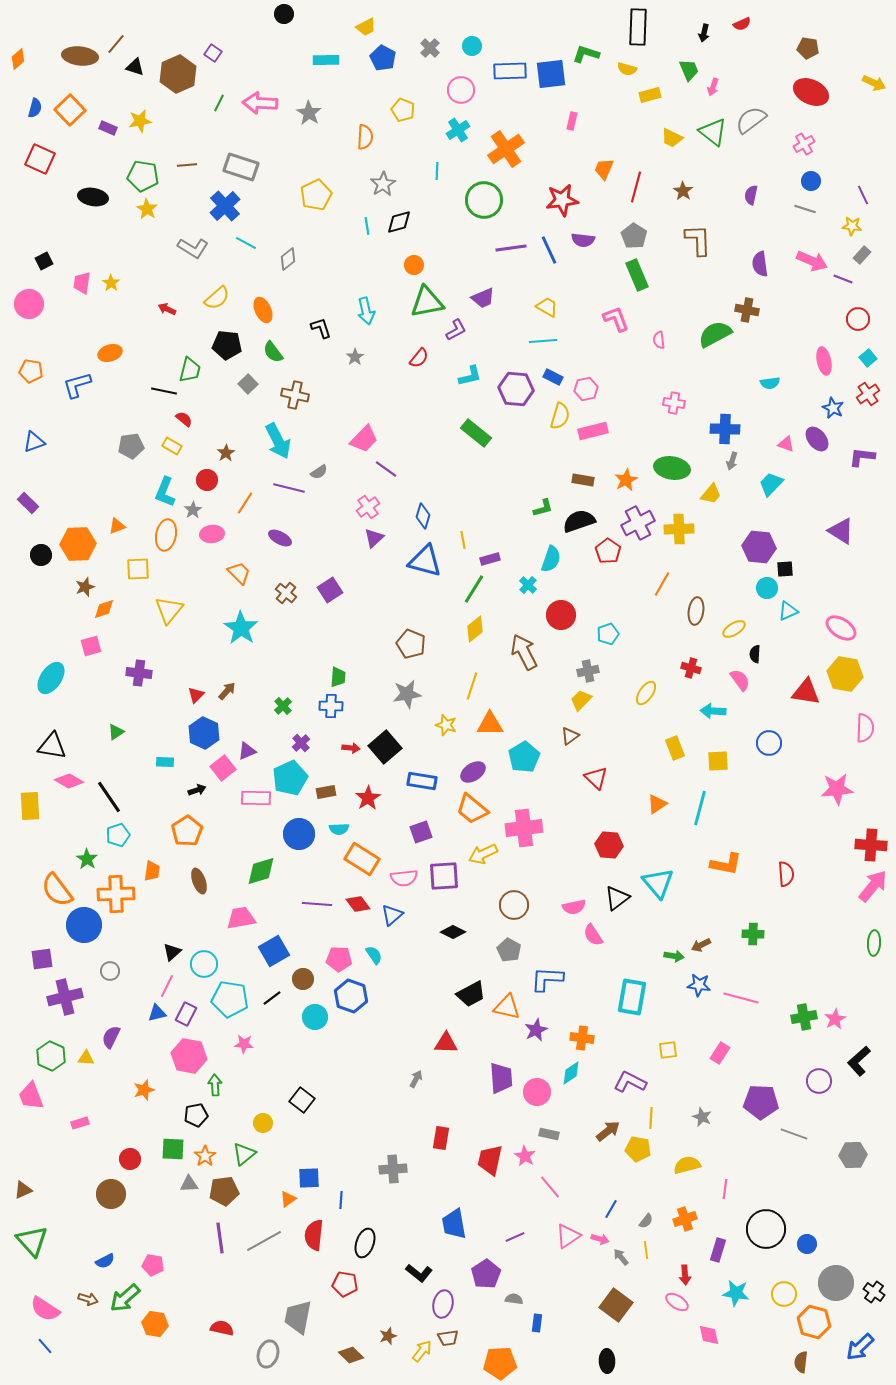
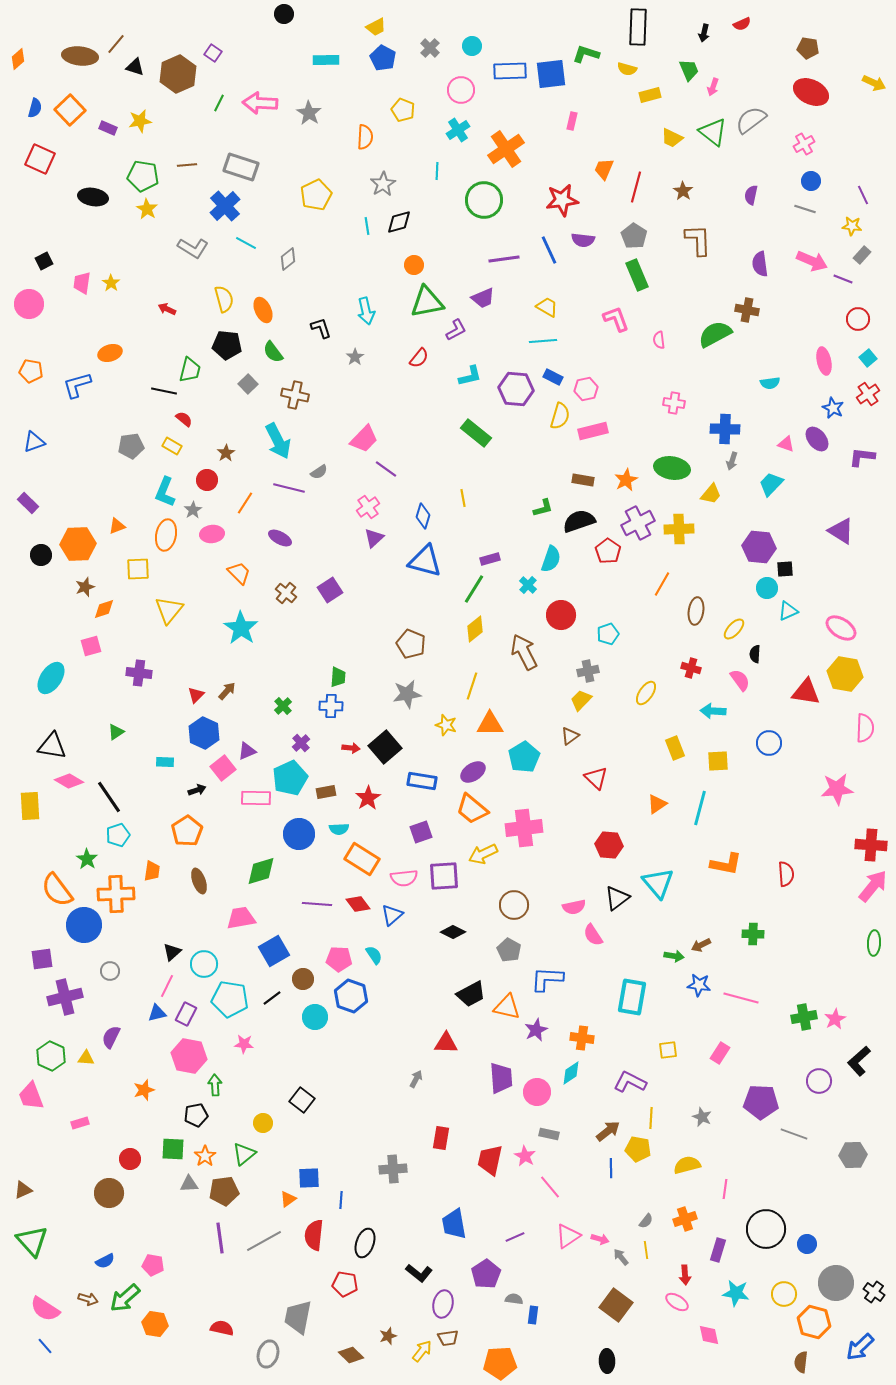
yellow trapezoid at (366, 27): moved 10 px right
purple line at (511, 248): moved 7 px left, 11 px down
yellow semicircle at (217, 298): moved 7 px right, 1 px down; rotated 64 degrees counterclockwise
yellow line at (463, 540): moved 42 px up
yellow ellipse at (734, 629): rotated 15 degrees counterclockwise
brown circle at (111, 1194): moved 2 px left, 1 px up
blue line at (611, 1209): moved 41 px up; rotated 30 degrees counterclockwise
blue rectangle at (537, 1323): moved 4 px left, 8 px up
